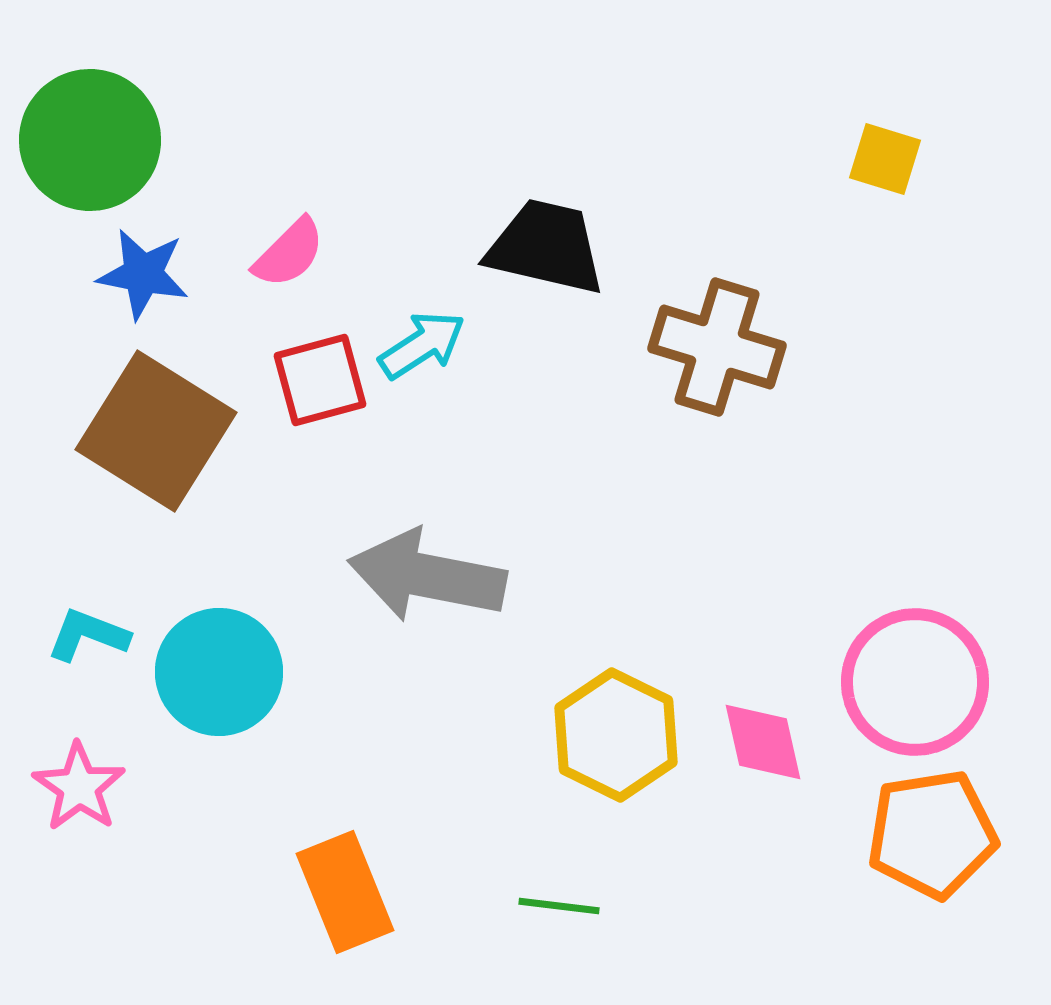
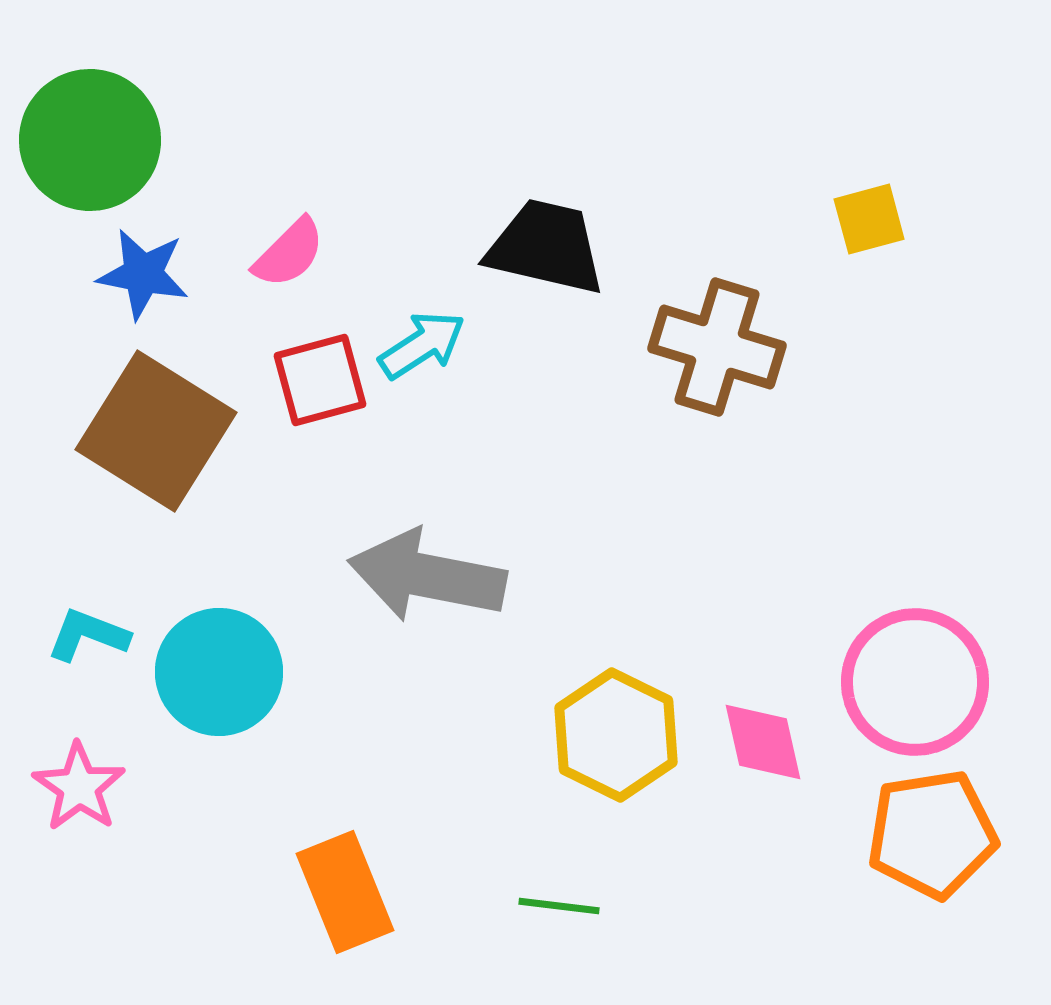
yellow square: moved 16 px left, 60 px down; rotated 32 degrees counterclockwise
